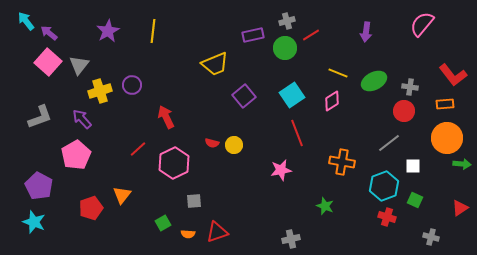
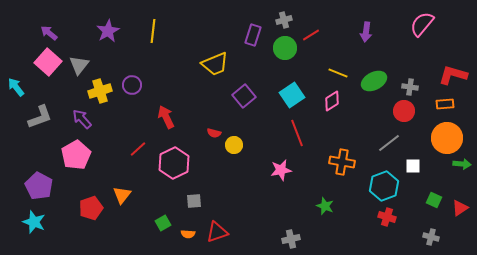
cyan arrow at (26, 21): moved 10 px left, 66 px down
gray cross at (287, 21): moved 3 px left, 1 px up
purple rectangle at (253, 35): rotated 60 degrees counterclockwise
red L-shape at (453, 75): rotated 144 degrees clockwise
red semicircle at (212, 143): moved 2 px right, 10 px up
green square at (415, 200): moved 19 px right
